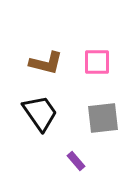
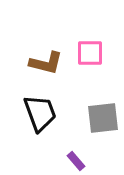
pink square: moved 7 px left, 9 px up
black trapezoid: rotated 15 degrees clockwise
